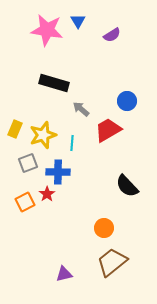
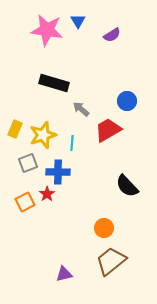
brown trapezoid: moved 1 px left, 1 px up
